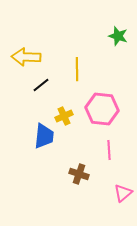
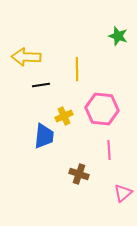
black line: rotated 30 degrees clockwise
